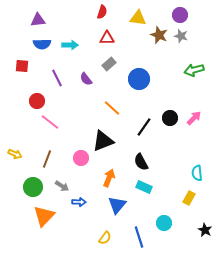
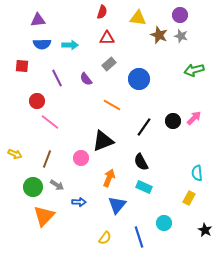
orange line: moved 3 px up; rotated 12 degrees counterclockwise
black circle: moved 3 px right, 3 px down
gray arrow: moved 5 px left, 1 px up
